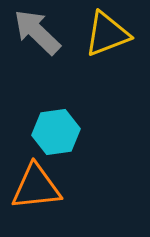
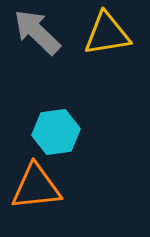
yellow triangle: rotated 12 degrees clockwise
